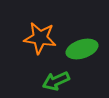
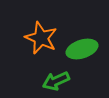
orange star: moved 1 px right; rotated 16 degrees clockwise
